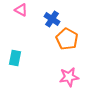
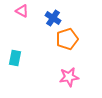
pink triangle: moved 1 px right, 1 px down
blue cross: moved 1 px right, 1 px up
orange pentagon: rotated 25 degrees clockwise
